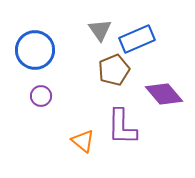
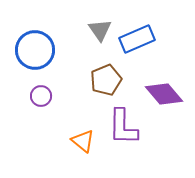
brown pentagon: moved 8 px left, 10 px down
purple L-shape: moved 1 px right
